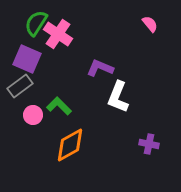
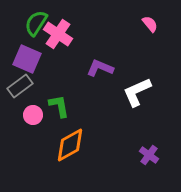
white L-shape: moved 19 px right, 5 px up; rotated 44 degrees clockwise
green L-shape: rotated 35 degrees clockwise
purple cross: moved 11 px down; rotated 24 degrees clockwise
